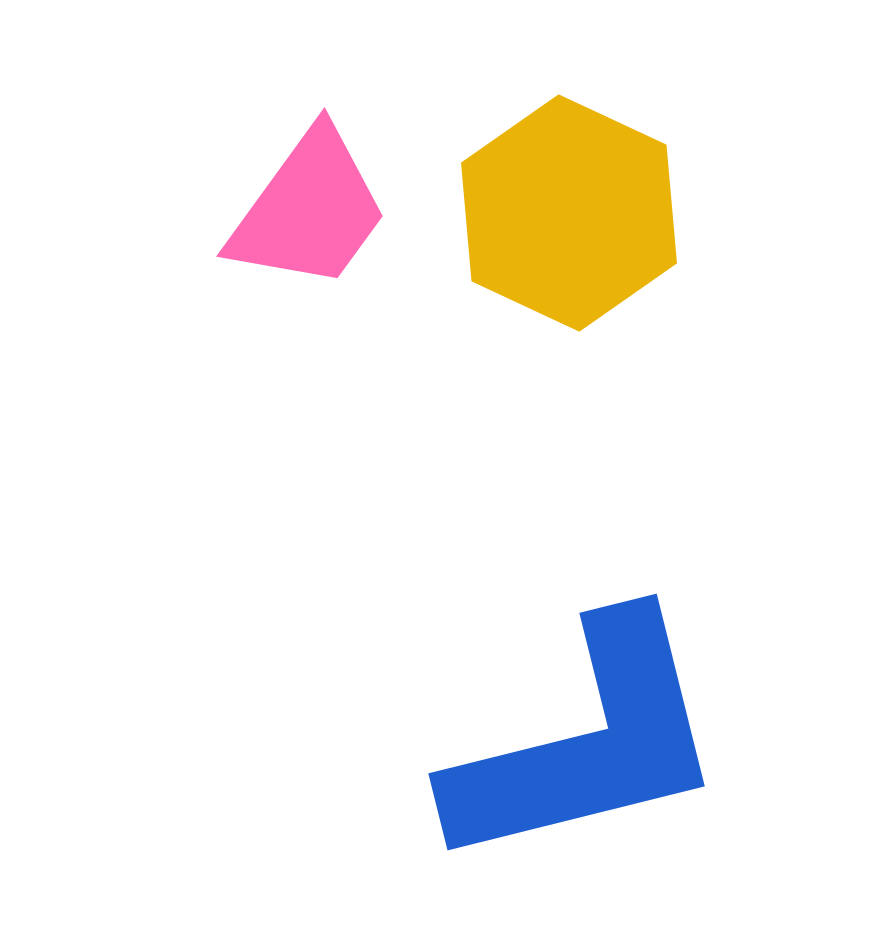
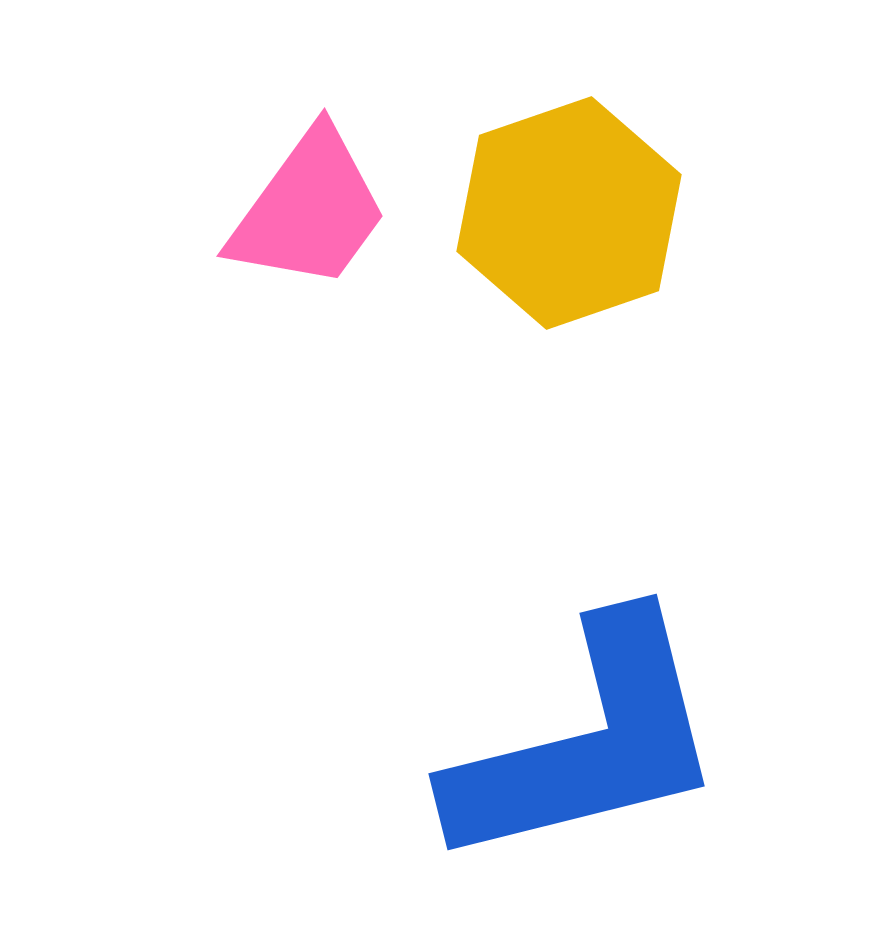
yellow hexagon: rotated 16 degrees clockwise
